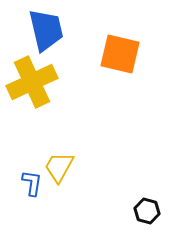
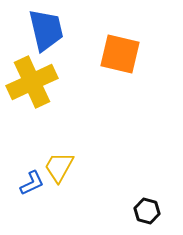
blue L-shape: rotated 56 degrees clockwise
